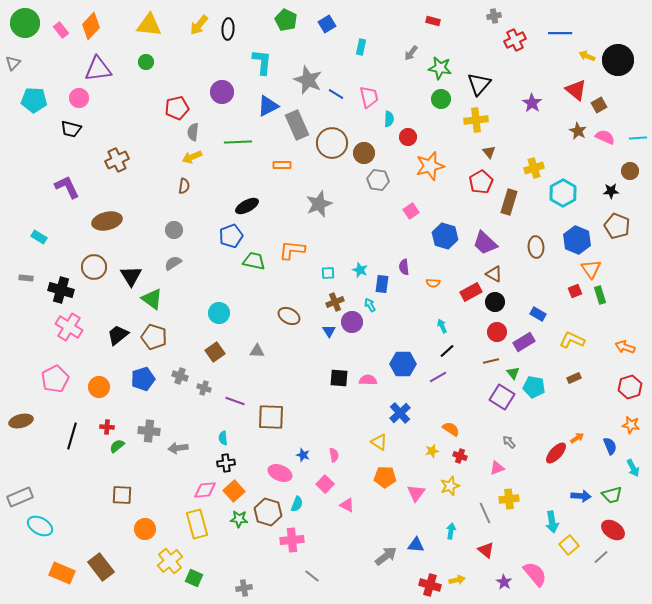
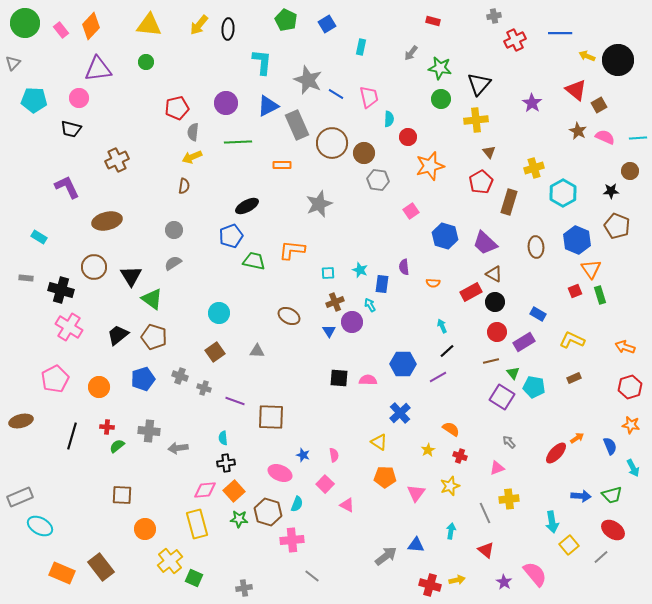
purple circle at (222, 92): moved 4 px right, 11 px down
yellow star at (432, 451): moved 4 px left, 1 px up; rotated 16 degrees counterclockwise
